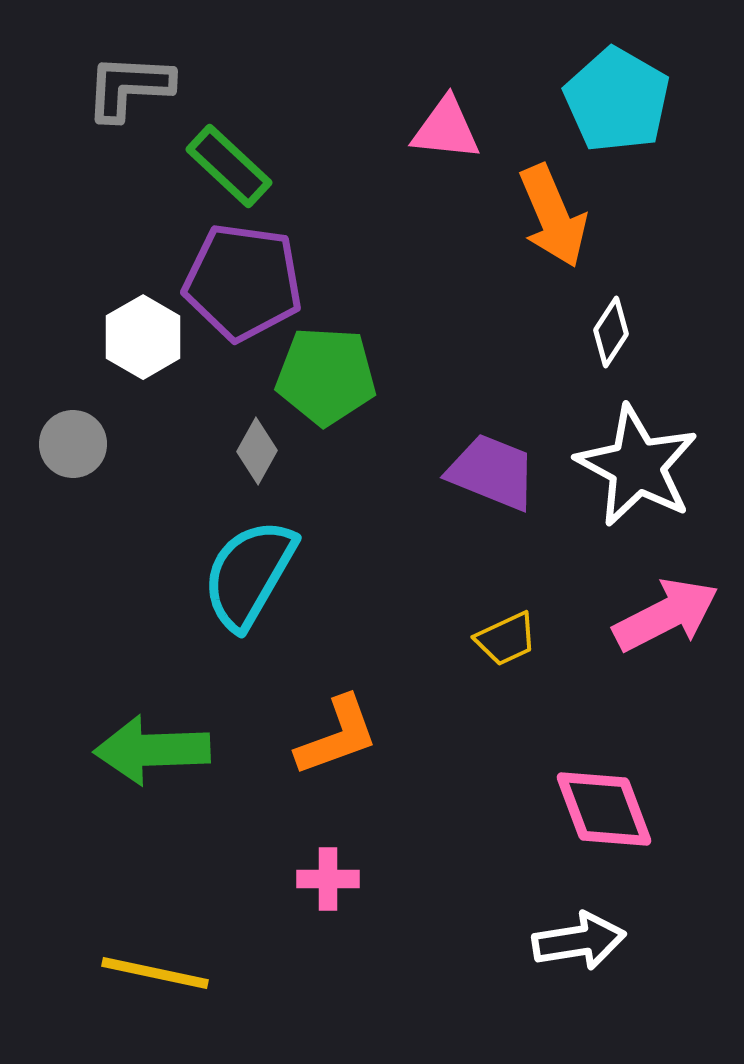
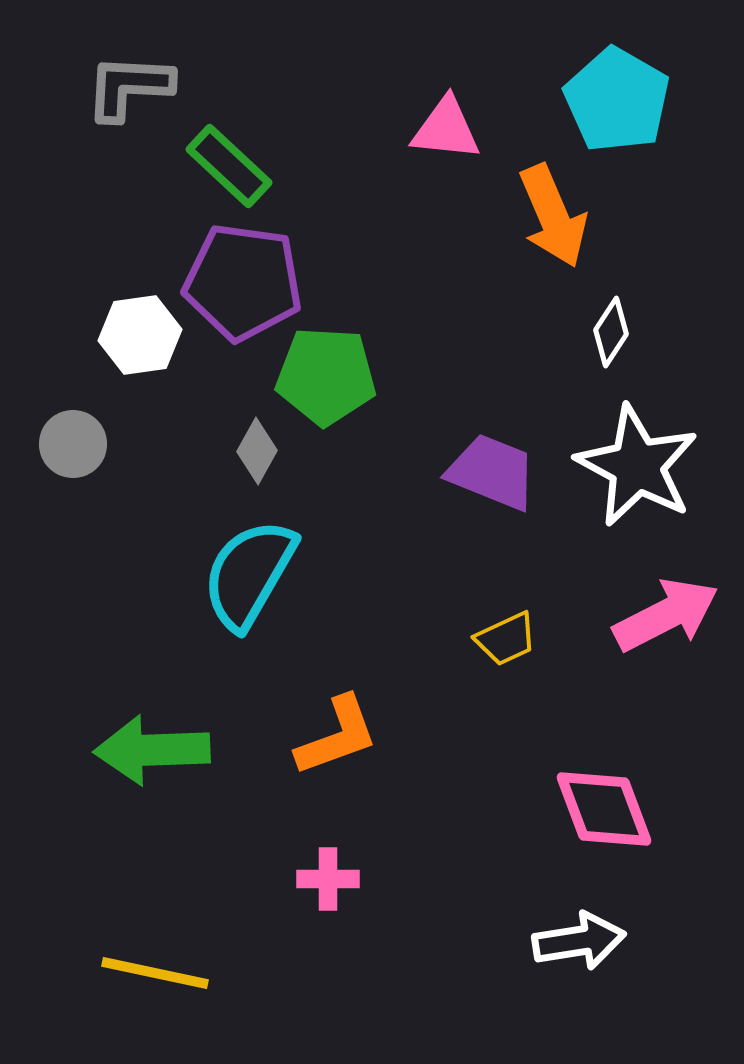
white hexagon: moved 3 px left, 2 px up; rotated 22 degrees clockwise
